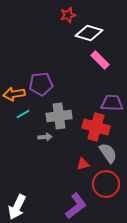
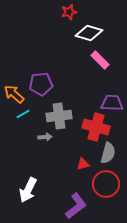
red star: moved 1 px right, 3 px up
orange arrow: rotated 50 degrees clockwise
gray semicircle: rotated 50 degrees clockwise
white arrow: moved 11 px right, 17 px up
